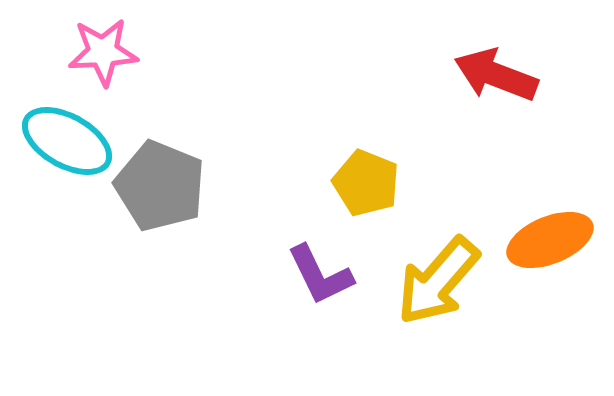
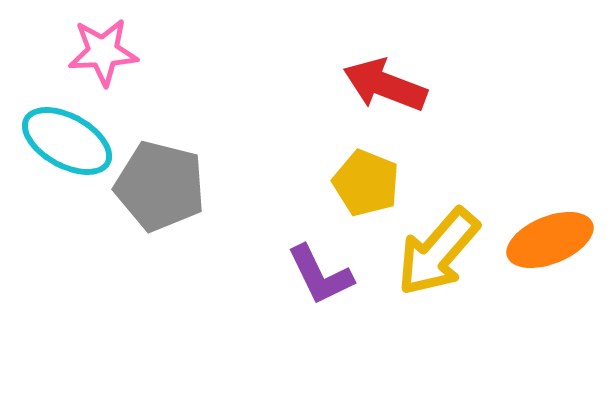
red arrow: moved 111 px left, 10 px down
gray pentagon: rotated 8 degrees counterclockwise
yellow arrow: moved 29 px up
